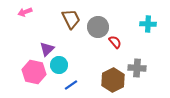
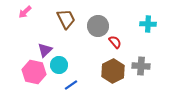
pink arrow: rotated 24 degrees counterclockwise
brown trapezoid: moved 5 px left
gray circle: moved 1 px up
purple triangle: moved 2 px left, 1 px down
gray cross: moved 4 px right, 2 px up
brown hexagon: moved 9 px up
